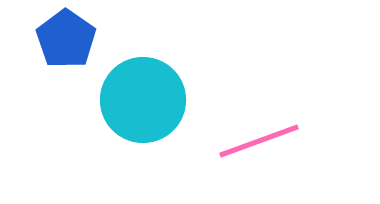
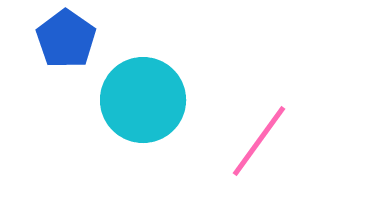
pink line: rotated 34 degrees counterclockwise
